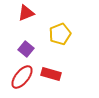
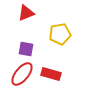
yellow pentagon: rotated 10 degrees clockwise
purple square: rotated 28 degrees counterclockwise
red ellipse: moved 3 px up
